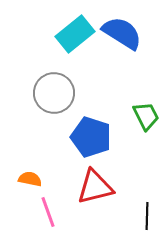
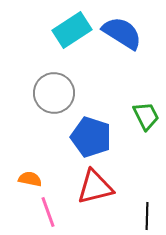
cyan rectangle: moved 3 px left, 4 px up; rotated 6 degrees clockwise
